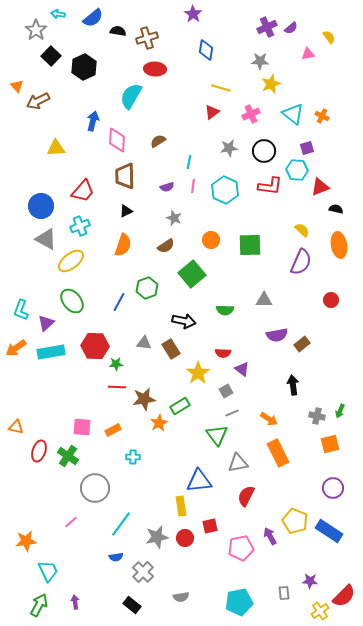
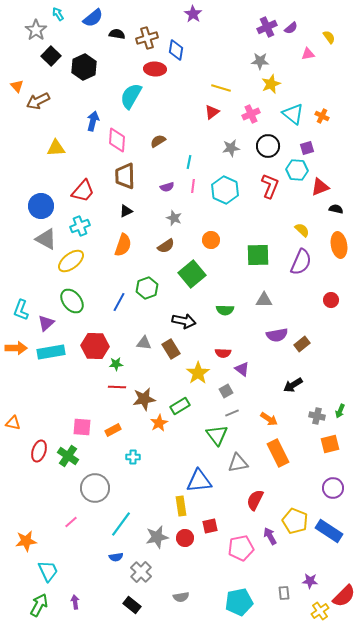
cyan arrow at (58, 14): rotated 48 degrees clockwise
black semicircle at (118, 31): moved 1 px left, 3 px down
blue diamond at (206, 50): moved 30 px left
gray star at (229, 148): moved 2 px right
black circle at (264, 151): moved 4 px right, 5 px up
red L-shape at (270, 186): rotated 75 degrees counterclockwise
green square at (250, 245): moved 8 px right, 10 px down
orange arrow at (16, 348): rotated 145 degrees counterclockwise
black arrow at (293, 385): rotated 114 degrees counterclockwise
orange triangle at (16, 427): moved 3 px left, 4 px up
red semicircle at (246, 496): moved 9 px right, 4 px down
gray cross at (143, 572): moved 2 px left
